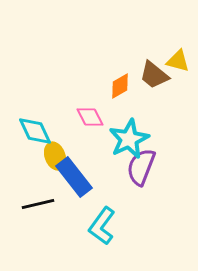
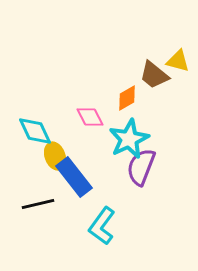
orange diamond: moved 7 px right, 12 px down
